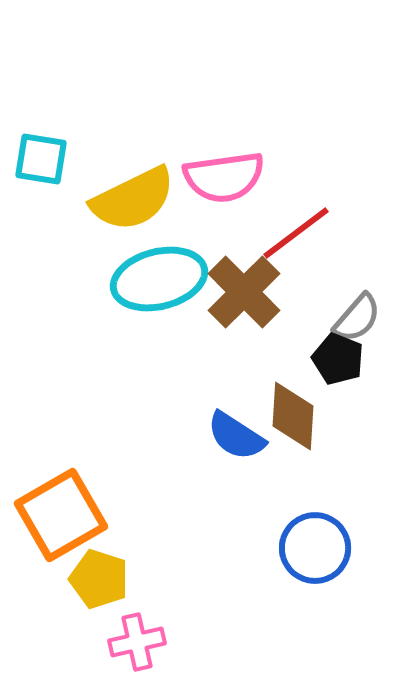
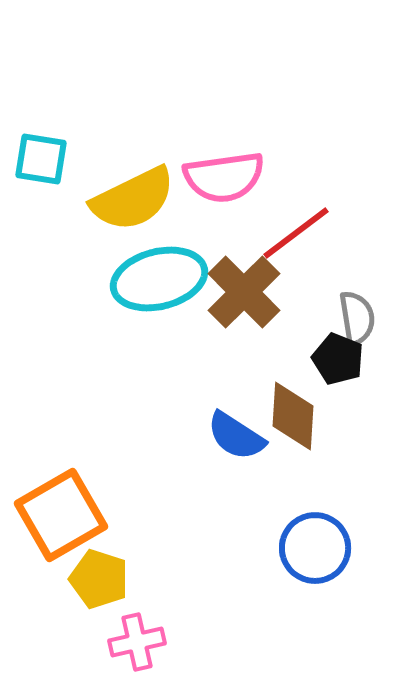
gray semicircle: rotated 50 degrees counterclockwise
